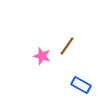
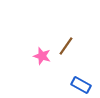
brown line: moved 1 px left
